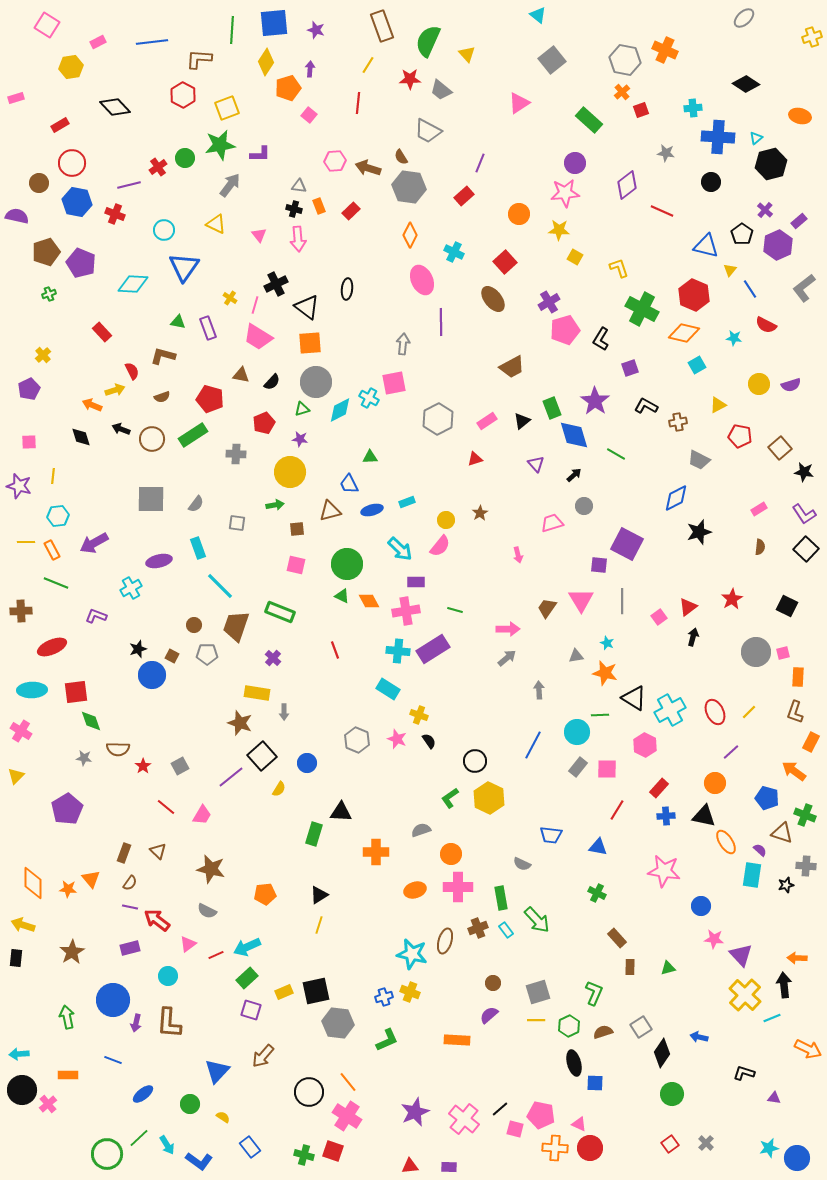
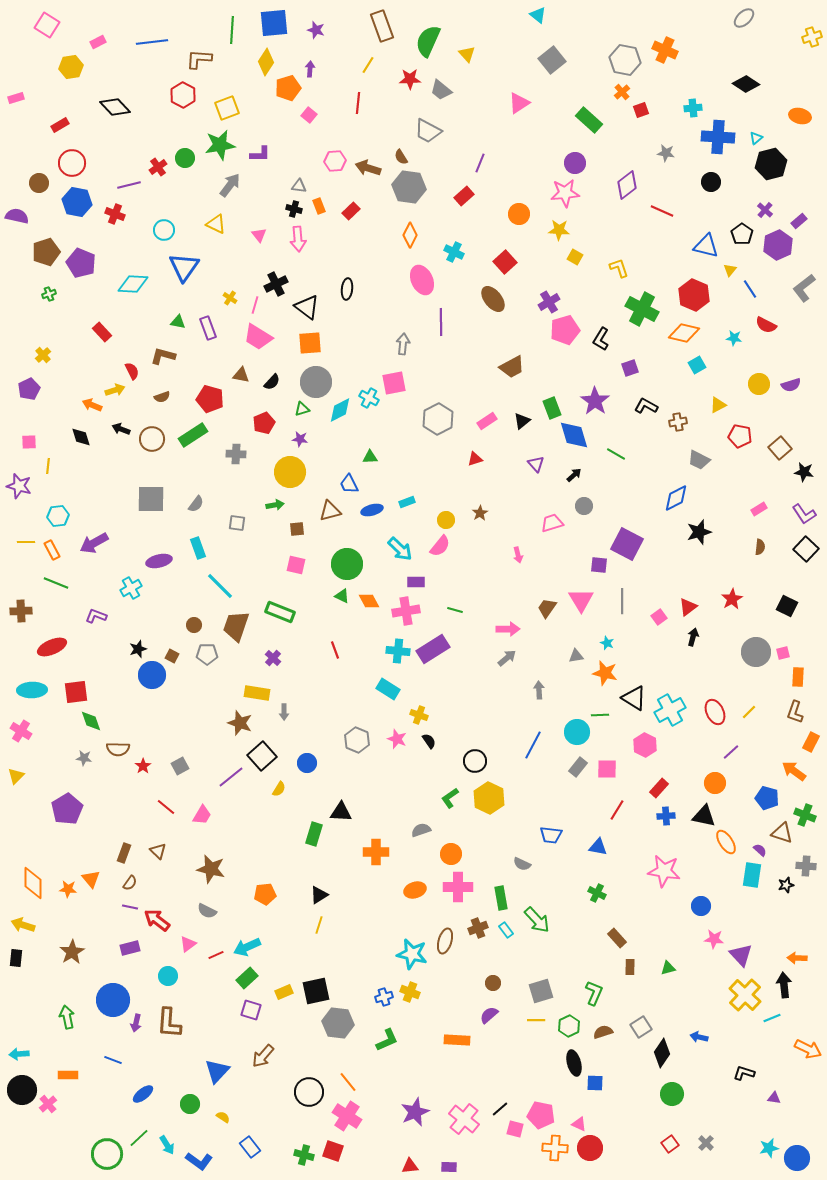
yellow line at (53, 476): moved 5 px left, 10 px up
gray square at (538, 992): moved 3 px right, 1 px up
